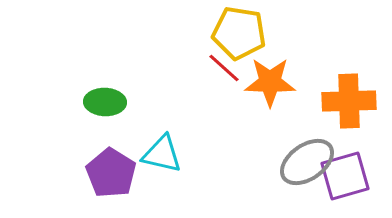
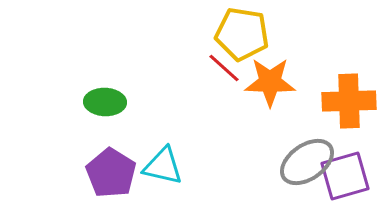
yellow pentagon: moved 3 px right, 1 px down
cyan triangle: moved 1 px right, 12 px down
